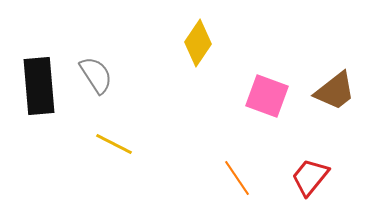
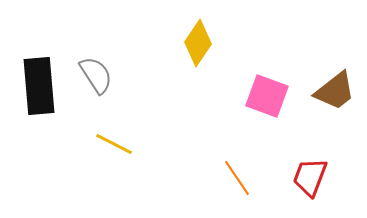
red trapezoid: rotated 18 degrees counterclockwise
